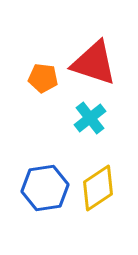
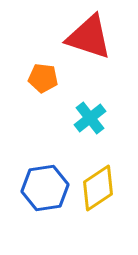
red triangle: moved 5 px left, 26 px up
